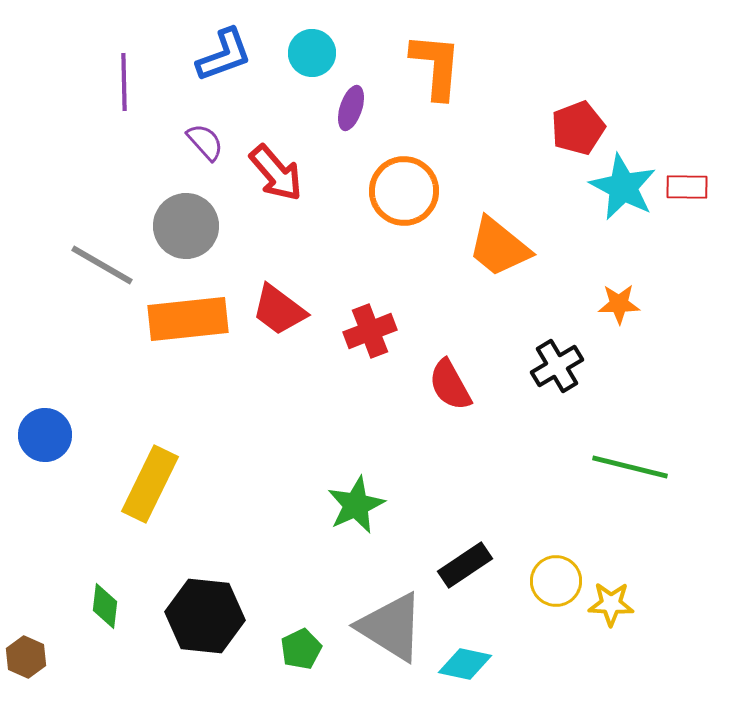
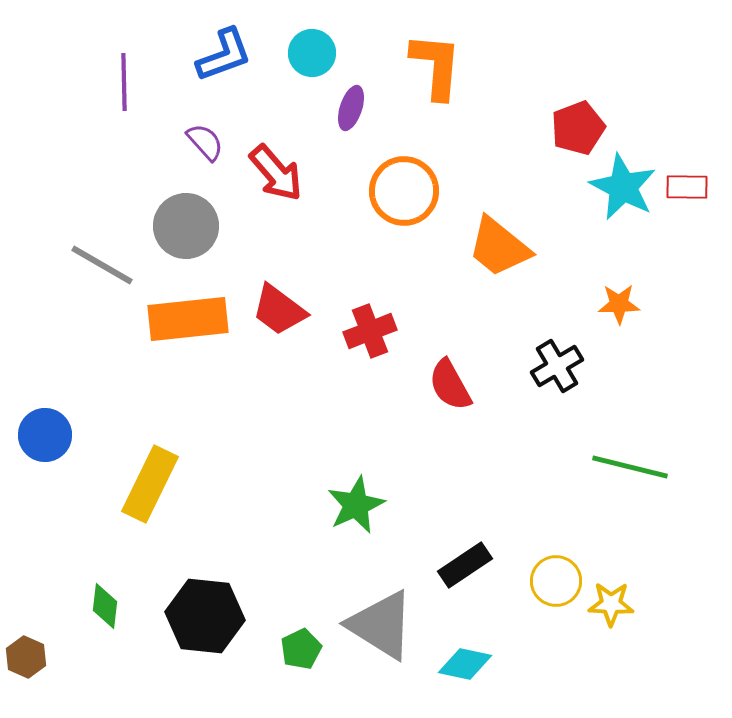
gray triangle: moved 10 px left, 2 px up
